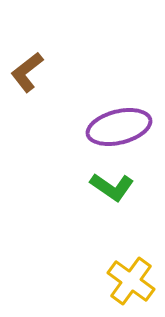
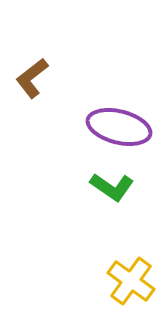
brown L-shape: moved 5 px right, 6 px down
purple ellipse: rotated 28 degrees clockwise
